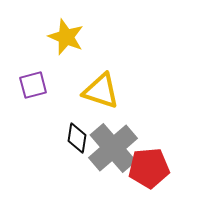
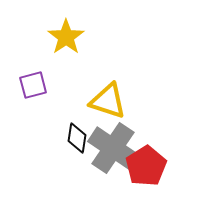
yellow star: rotated 15 degrees clockwise
yellow triangle: moved 7 px right, 10 px down
gray cross: rotated 15 degrees counterclockwise
red pentagon: moved 3 px left, 2 px up; rotated 27 degrees counterclockwise
